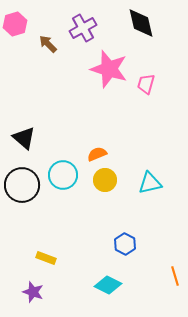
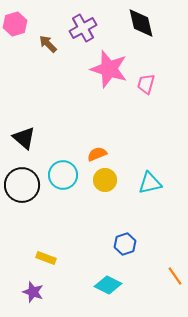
blue hexagon: rotated 15 degrees clockwise
orange line: rotated 18 degrees counterclockwise
